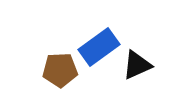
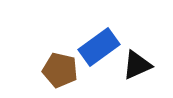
brown pentagon: rotated 16 degrees clockwise
